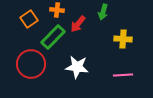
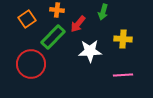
orange square: moved 2 px left
white star: moved 13 px right, 16 px up; rotated 10 degrees counterclockwise
